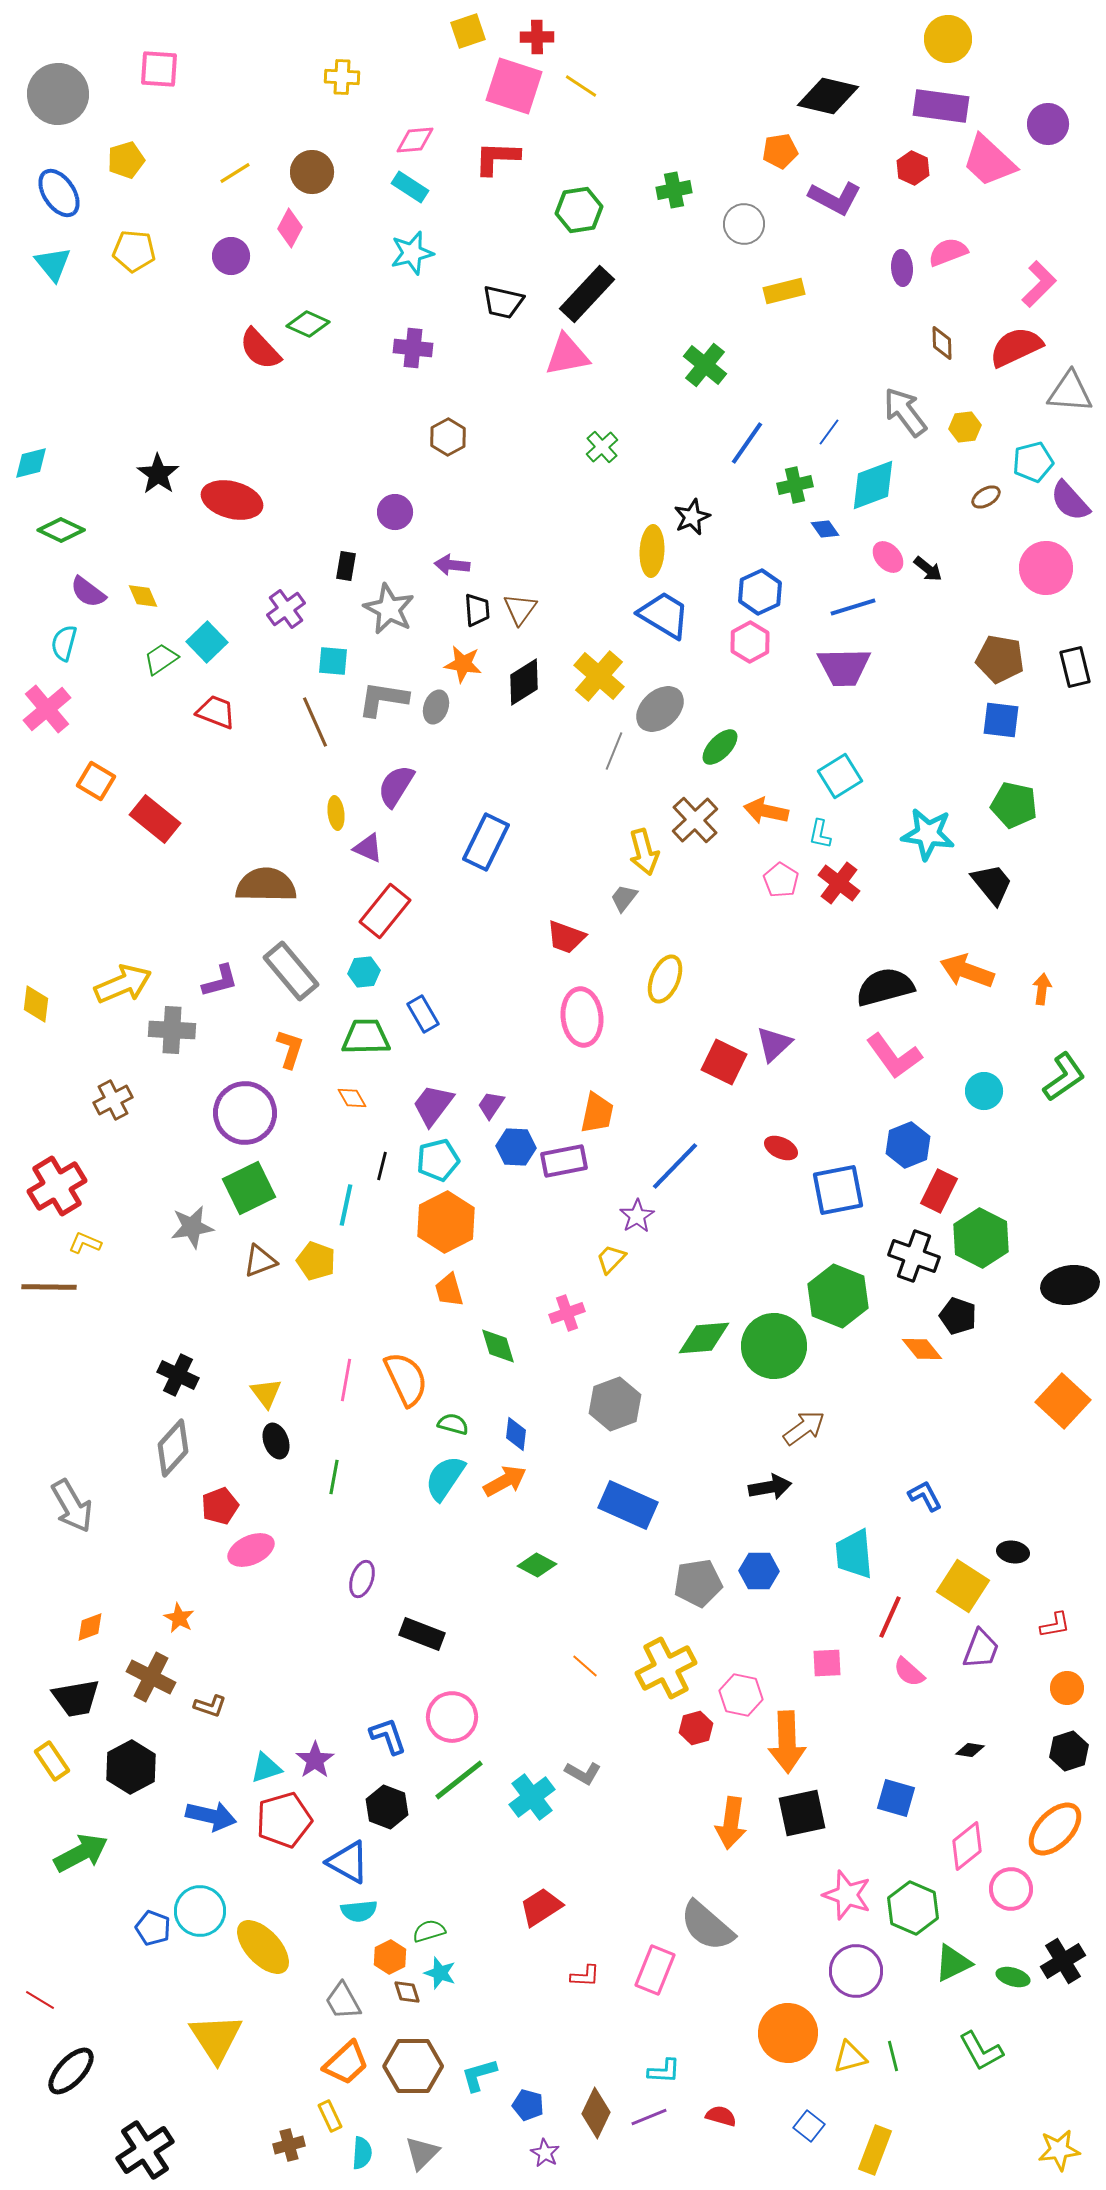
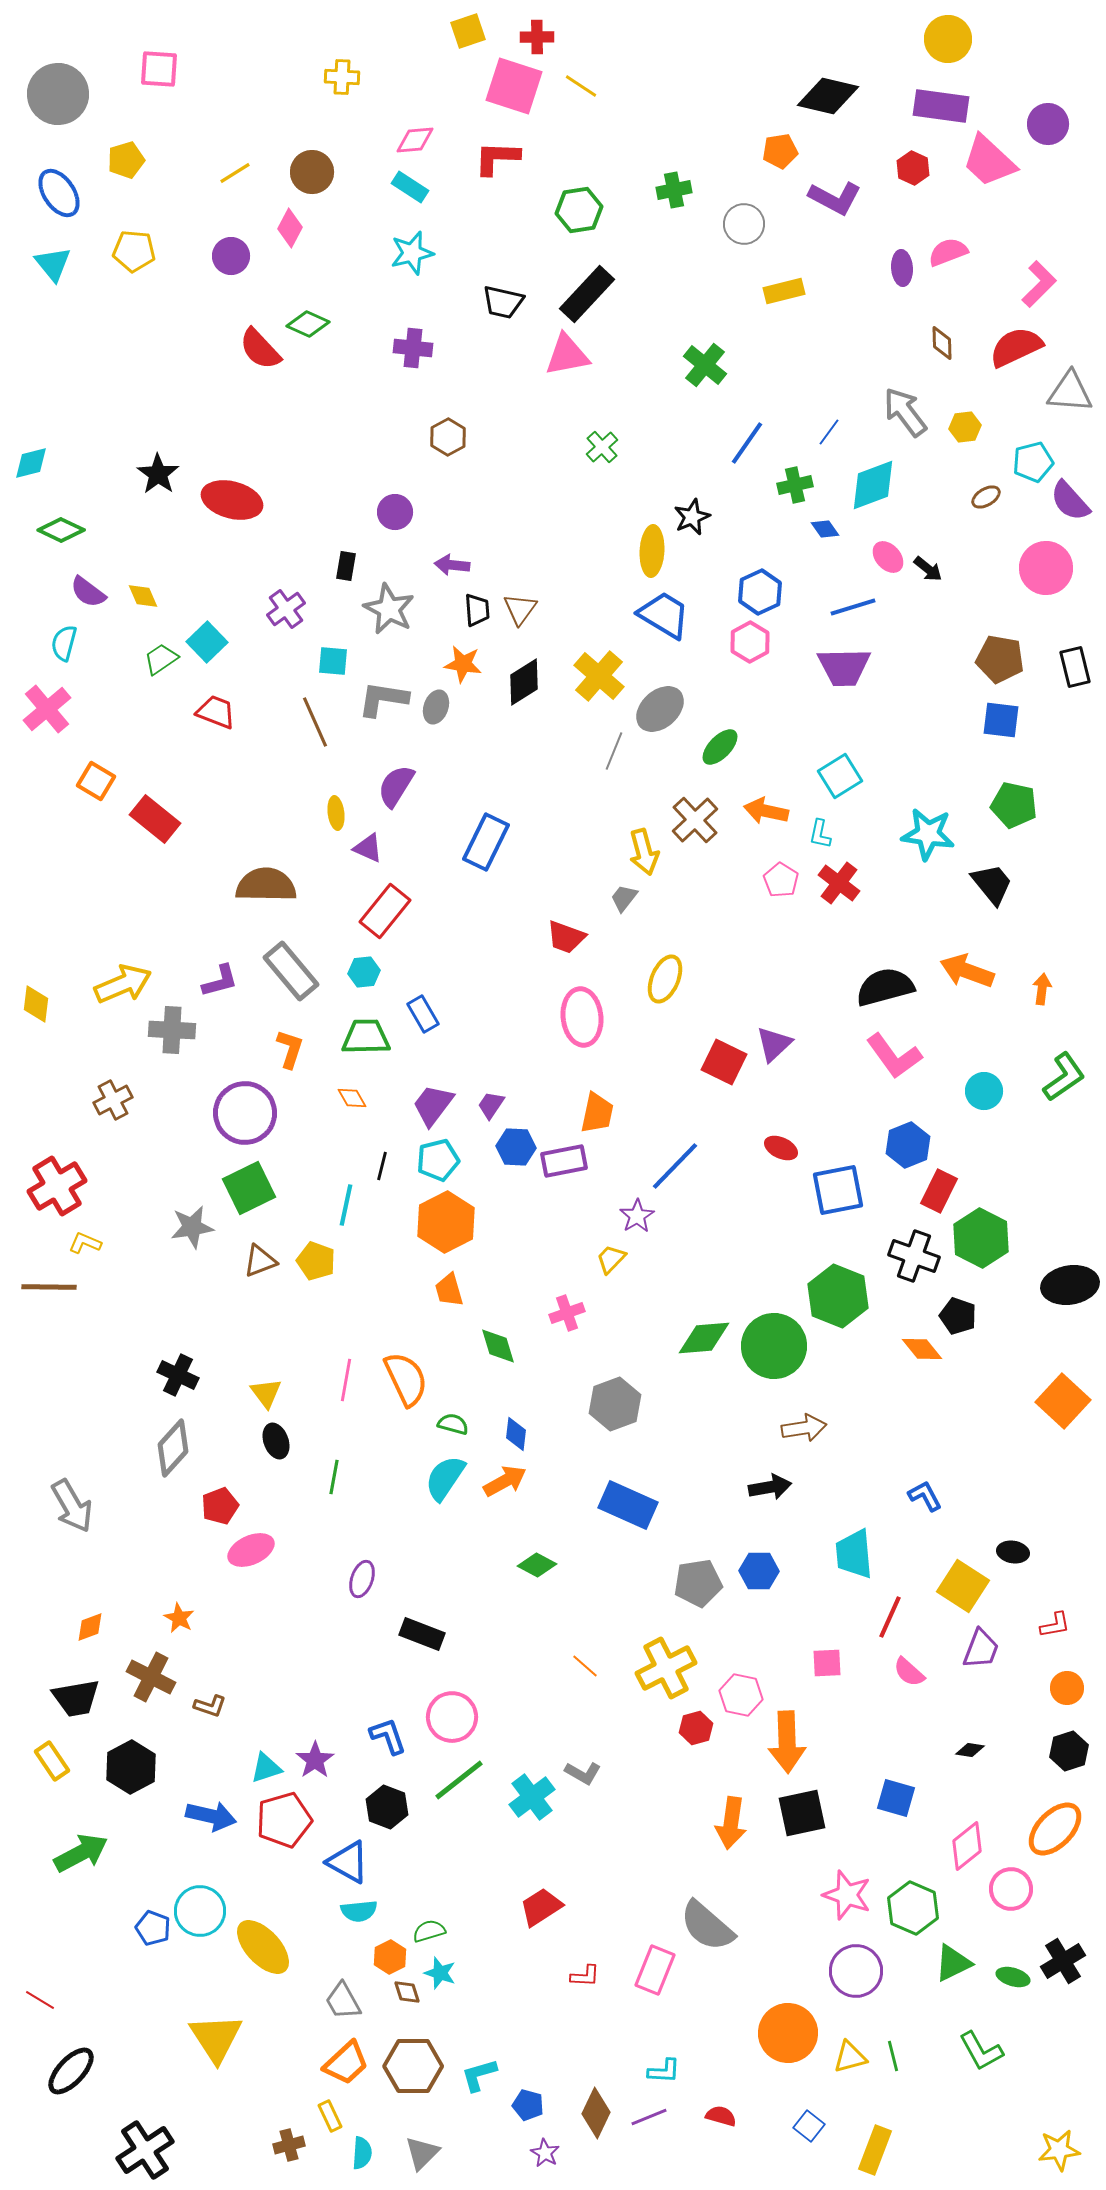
brown arrow at (804, 1428): rotated 27 degrees clockwise
